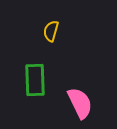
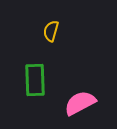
pink semicircle: rotated 92 degrees counterclockwise
